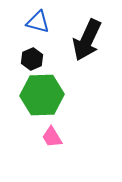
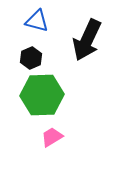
blue triangle: moved 1 px left, 1 px up
black hexagon: moved 1 px left, 1 px up
pink trapezoid: rotated 90 degrees clockwise
